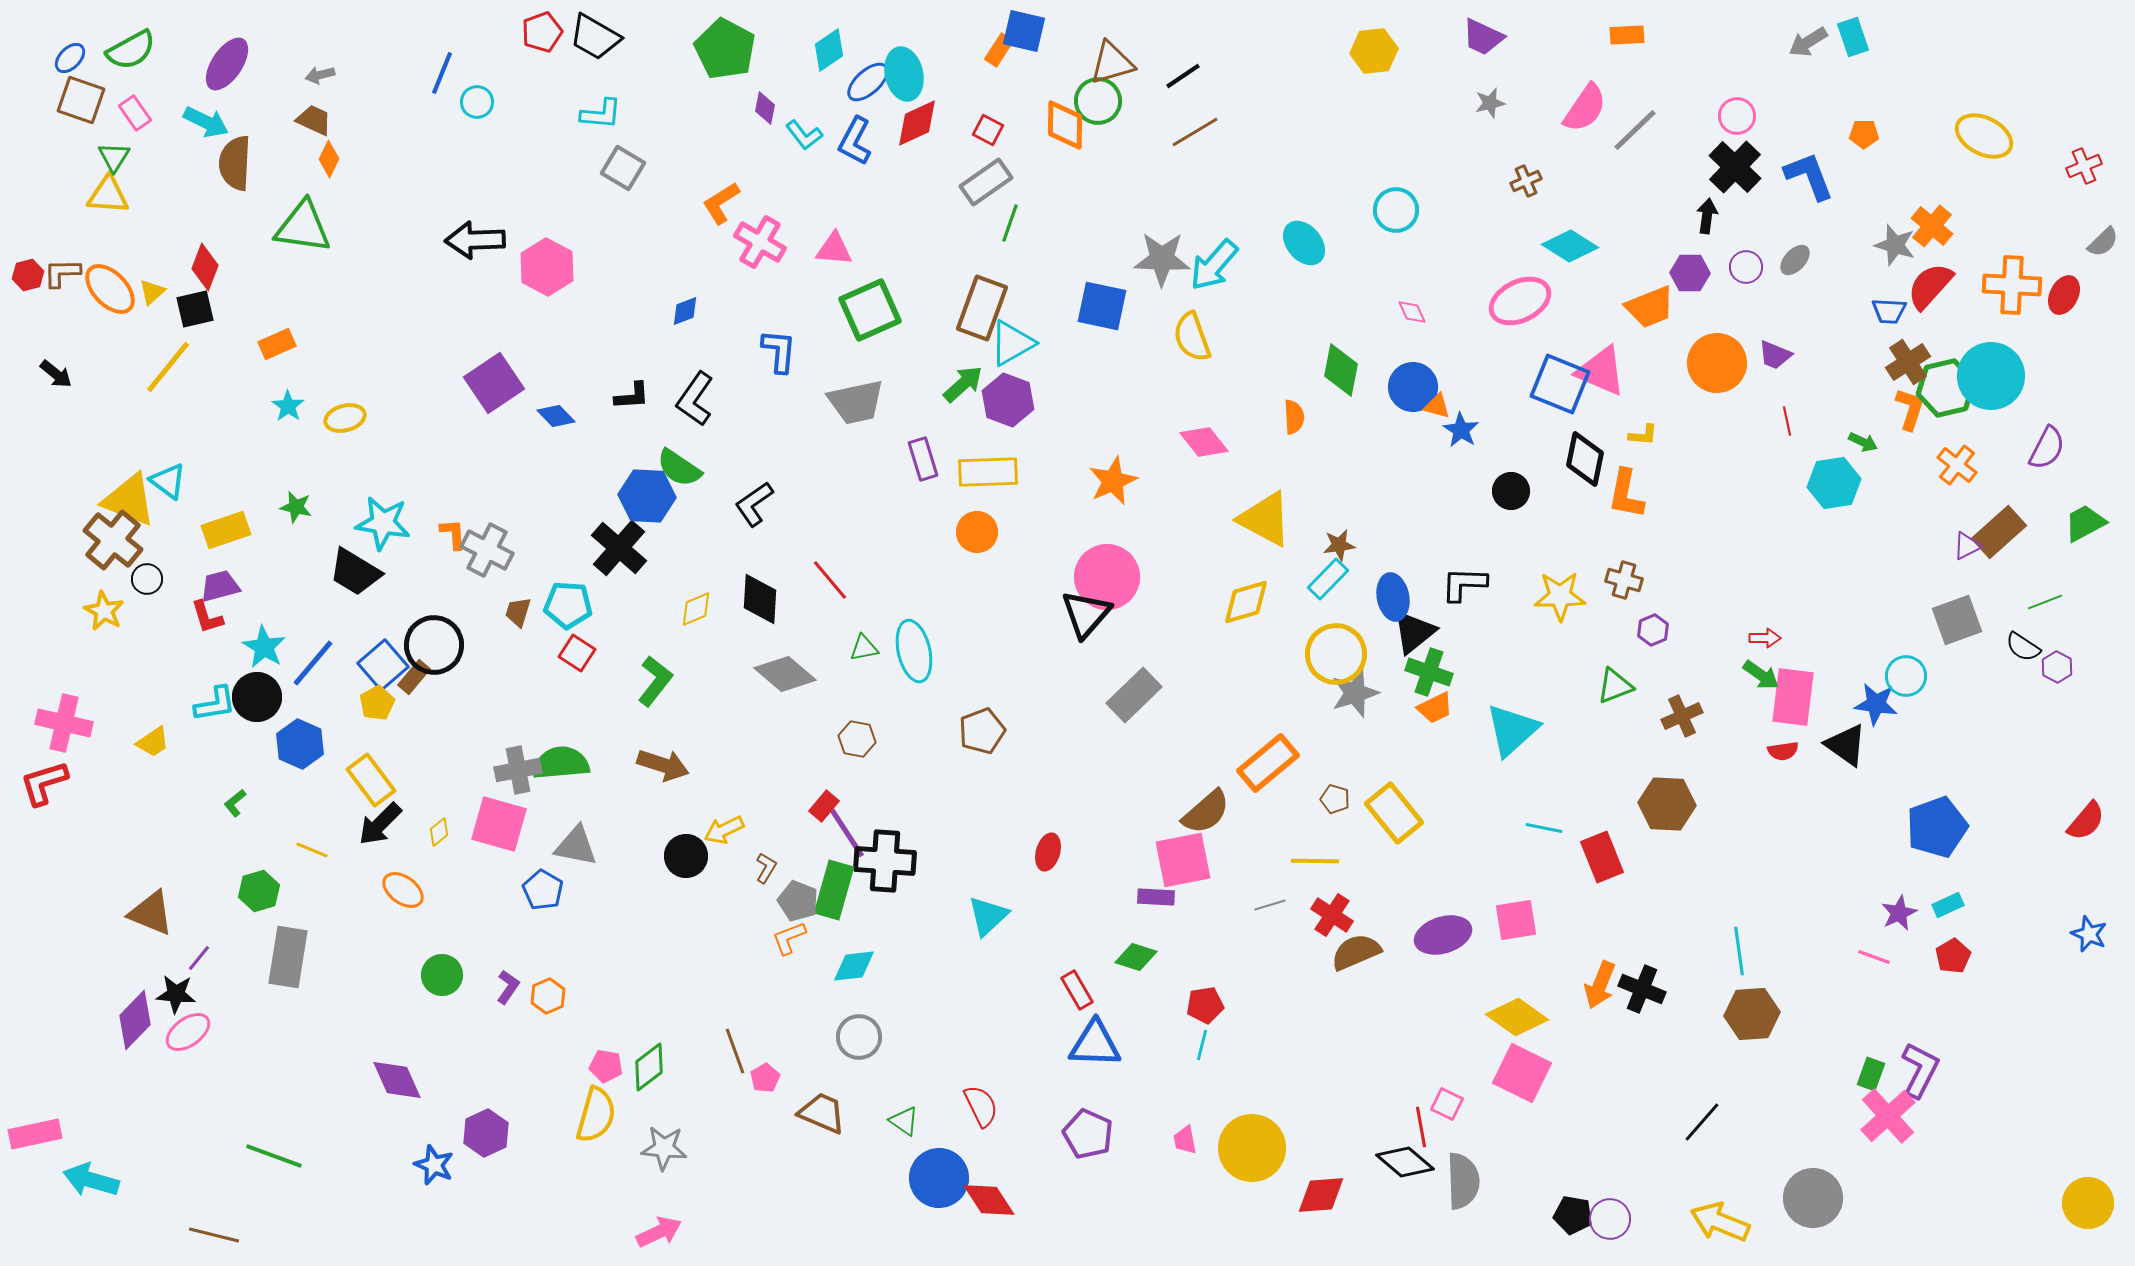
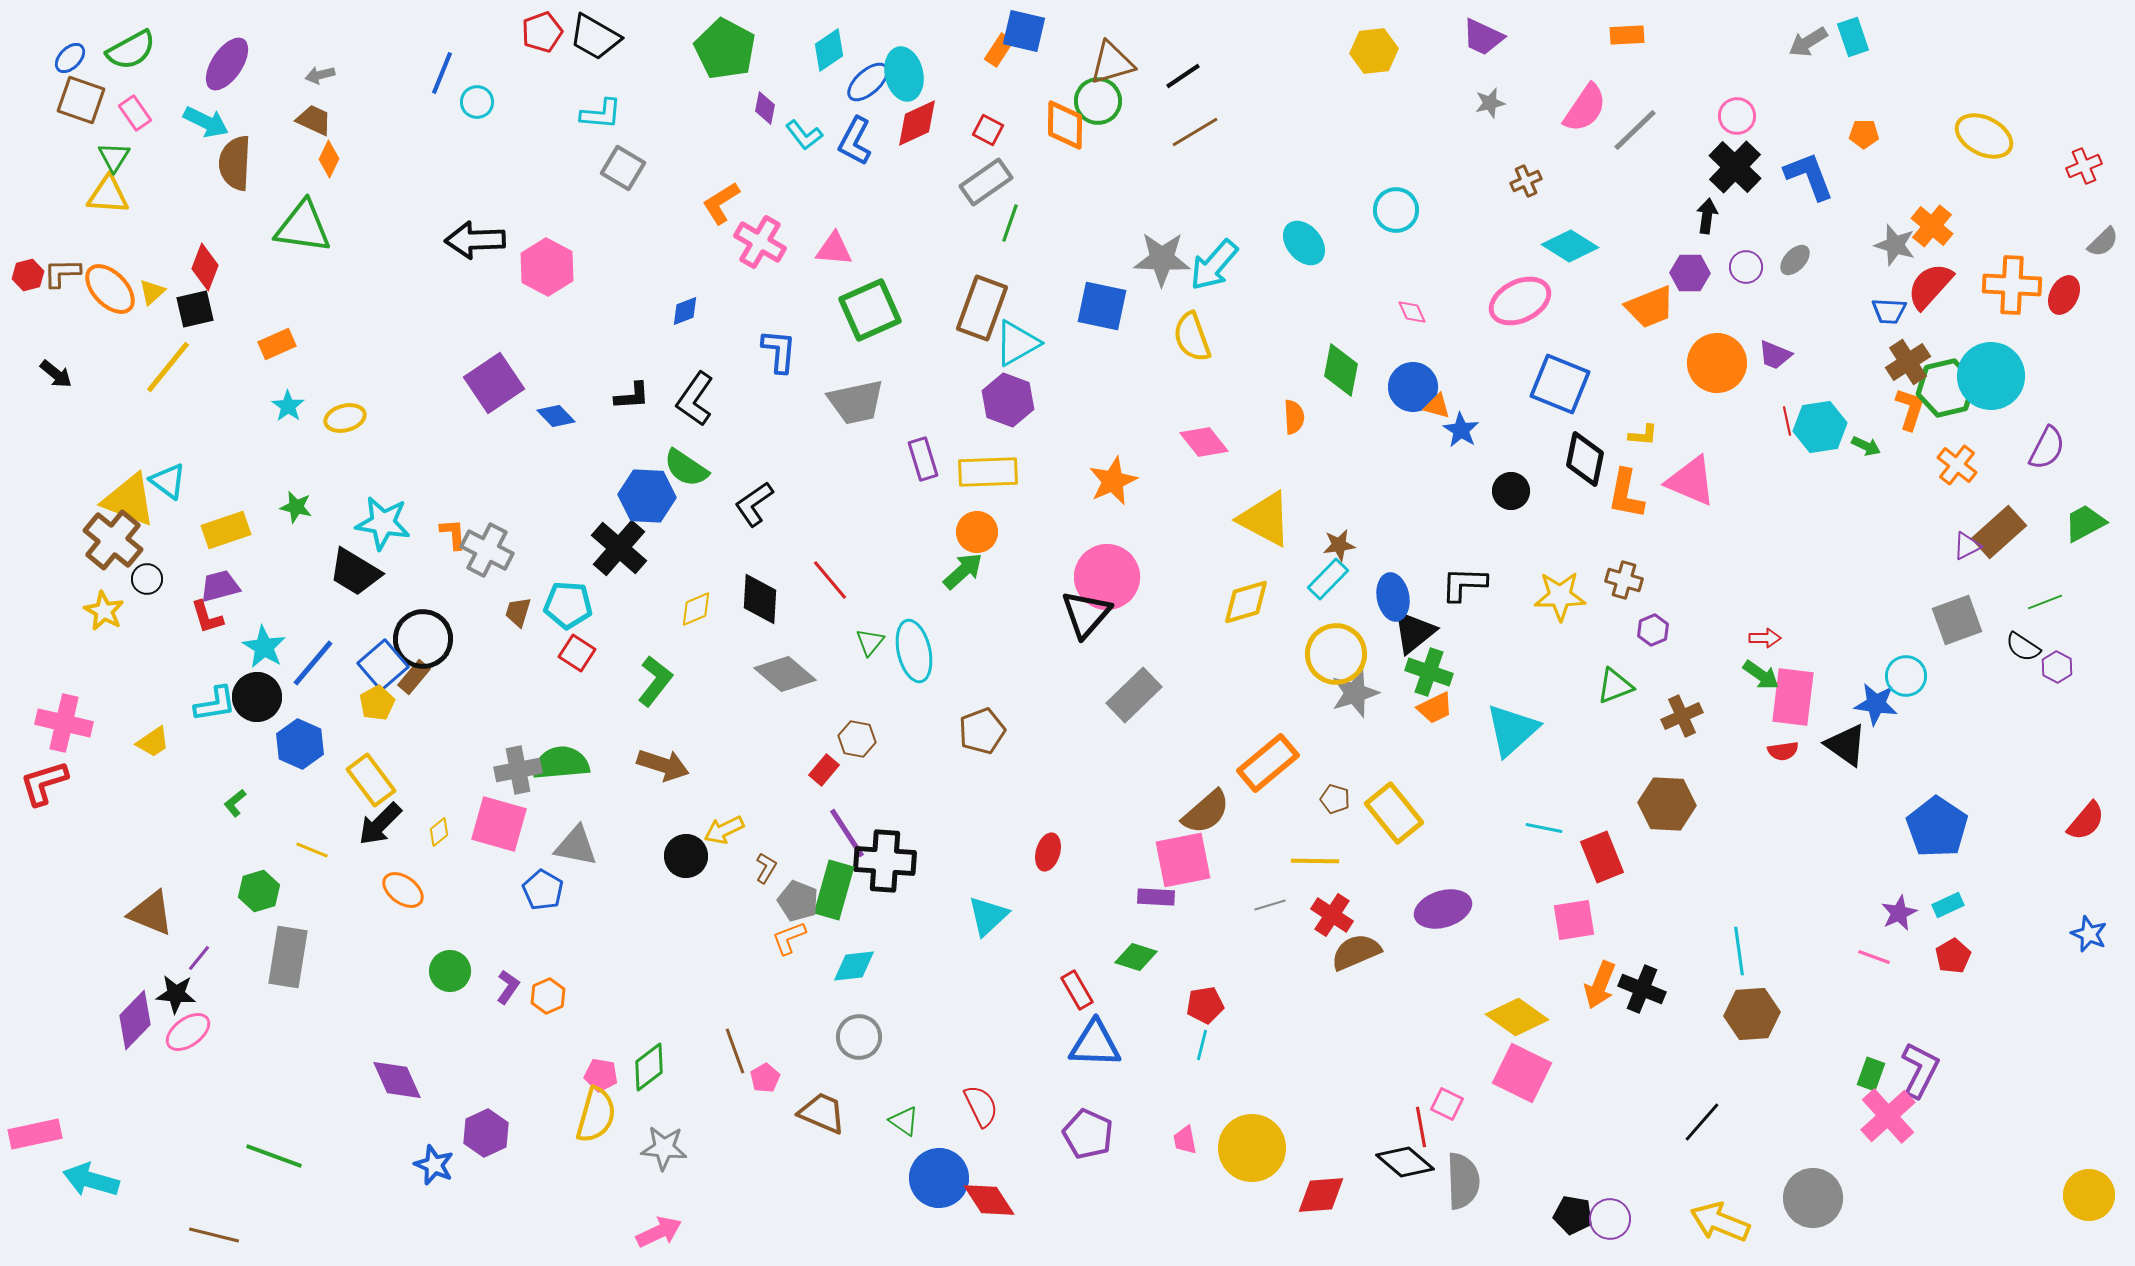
cyan triangle at (1012, 343): moved 5 px right
pink triangle at (1601, 371): moved 90 px right, 110 px down
green arrow at (963, 384): moved 187 px down
green arrow at (1863, 442): moved 3 px right, 4 px down
green semicircle at (679, 468): moved 7 px right
cyan hexagon at (1834, 483): moved 14 px left, 56 px up
black circle at (434, 645): moved 11 px left, 6 px up
green triangle at (864, 648): moved 6 px right, 6 px up; rotated 40 degrees counterclockwise
red rectangle at (824, 806): moved 36 px up
blue pentagon at (1937, 827): rotated 18 degrees counterclockwise
pink square at (1516, 920): moved 58 px right
purple ellipse at (1443, 935): moved 26 px up
green circle at (442, 975): moved 8 px right, 4 px up
pink pentagon at (606, 1066): moved 5 px left, 9 px down
yellow circle at (2088, 1203): moved 1 px right, 8 px up
